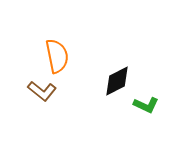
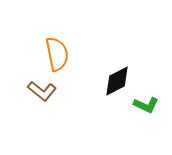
orange semicircle: moved 2 px up
